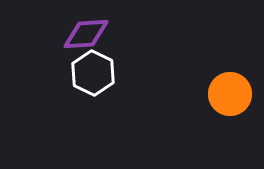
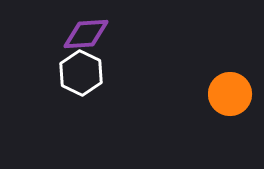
white hexagon: moved 12 px left
